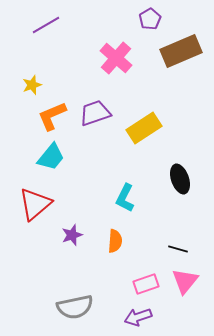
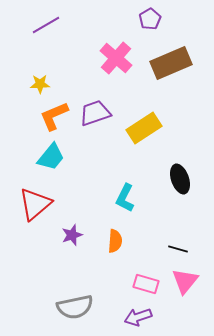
brown rectangle: moved 10 px left, 12 px down
yellow star: moved 8 px right, 1 px up; rotated 18 degrees clockwise
orange L-shape: moved 2 px right
pink rectangle: rotated 35 degrees clockwise
